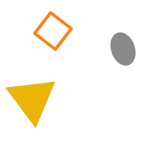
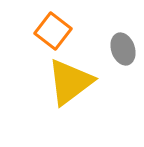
yellow triangle: moved 38 px right, 17 px up; rotated 30 degrees clockwise
